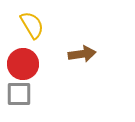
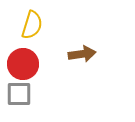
yellow semicircle: rotated 48 degrees clockwise
